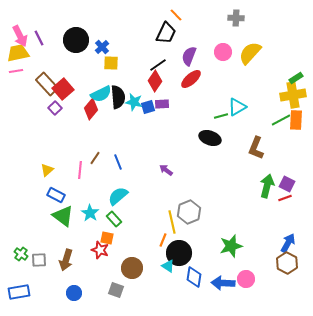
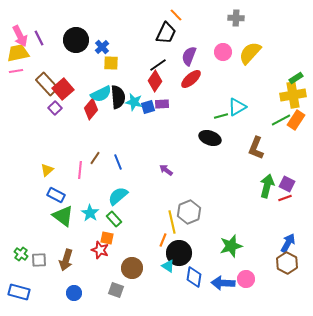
orange rectangle at (296, 120): rotated 30 degrees clockwise
blue rectangle at (19, 292): rotated 25 degrees clockwise
